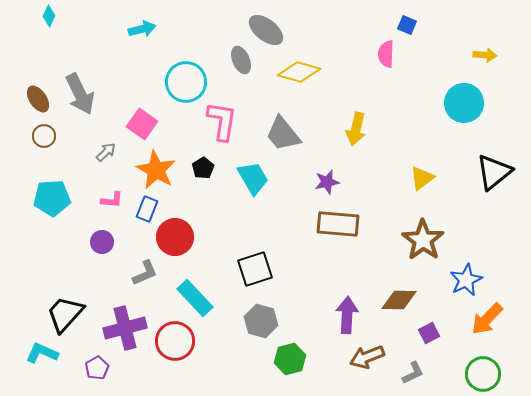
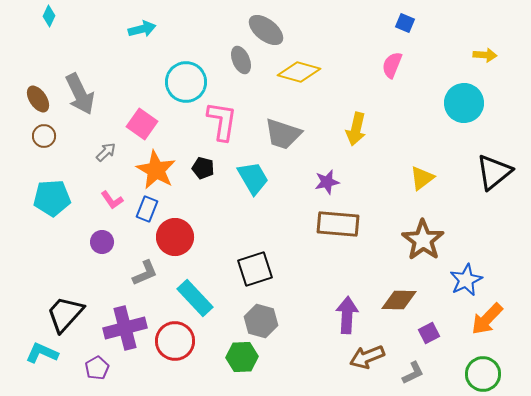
blue square at (407, 25): moved 2 px left, 2 px up
pink semicircle at (386, 54): moved 6 px right, 11 px down; rotated 20 degrees clockwise
gray trapezoid at (283, 134): rotated 33 degrees counterclockwise
black pentagon at (203, 168): rotated 25 degrees counterclockwise
pink L-shape at (112, 200): rotated 50 degrees clockwise
green hexagon at (290, 359): moved 48 px left, 2 px up; rotated 12 degrees clockwise
